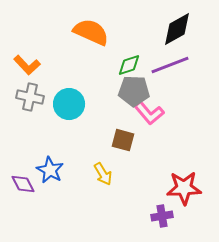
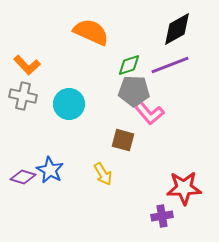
gray cross: moved 7 px left, 1 px up
purple diamond: moved 7 px up; rotated 45 degrees counterclockwise
